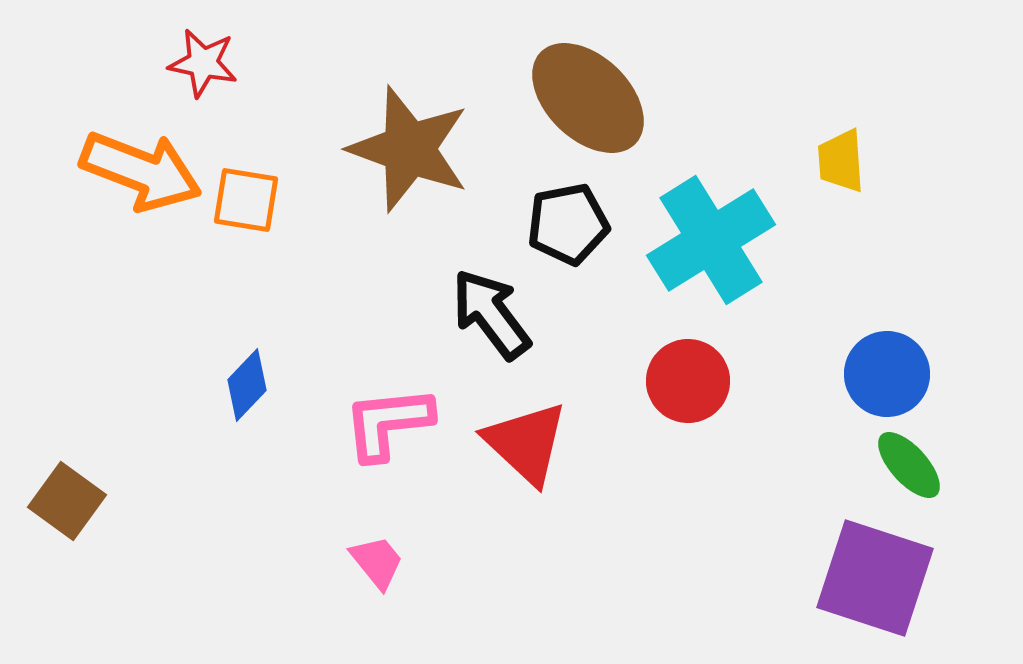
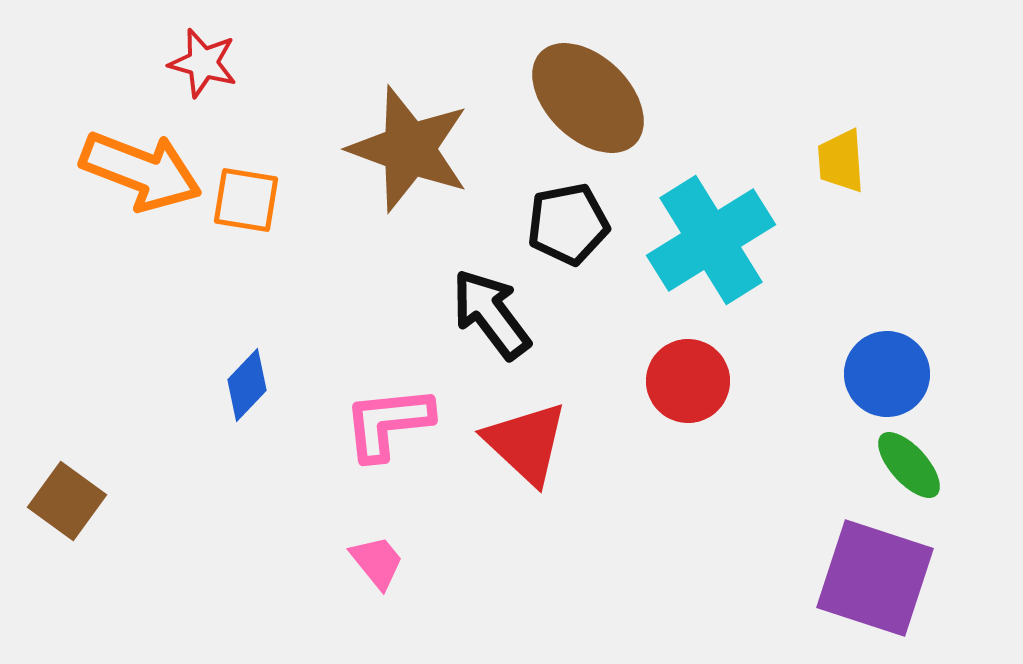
red star: rotated 4 degrees clockwise
